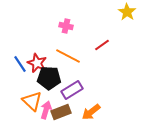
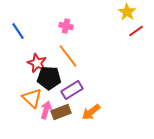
red line: moved 34 px right, 14 px up
orange line: rotated 25 degrees clockwise
blue line: moved 2 px left, 33 px up
orange triangle: moved 3 px up
